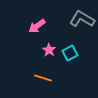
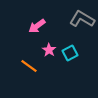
orange line: moved 14 px left, 12 px up; rotated 18 degrees clockwise
